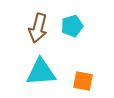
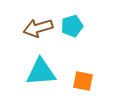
brown arrow: rotated 60 degrees clockwise
